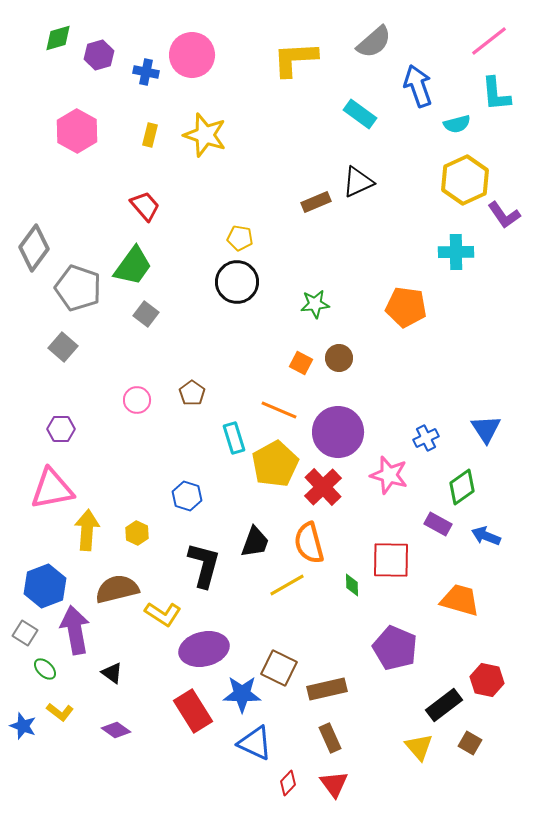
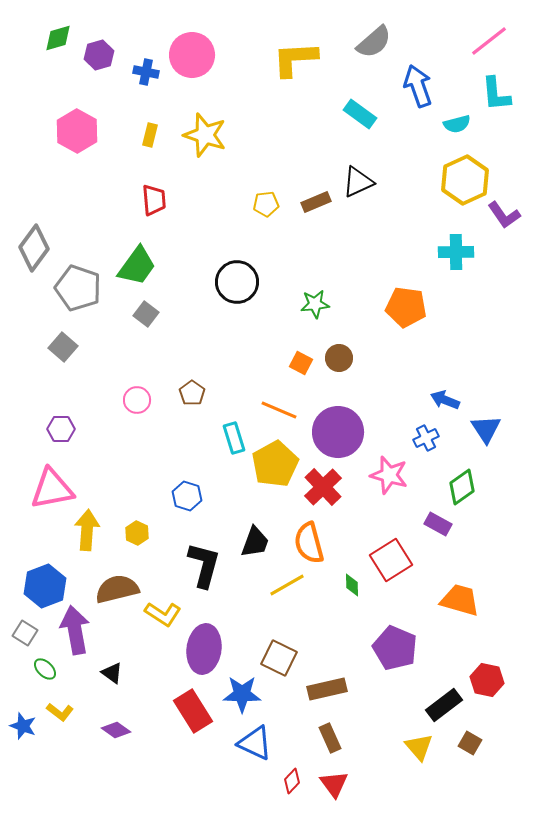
red trapezoid at (145, 206): moved 9 px right, 6 px up; rotated 36 degrees clockwise
yellow pentagon at (240, 238): moved 26 px right, 34 px up; rotated 15 degrees counterclockwise
green trapezoid at (133, 266): moved 4 px right
blue arrow at (486, 536): moved 41 px left, 136 px up
red square at (391, 560): rotated 33 degrees counterclockwise
purple ellipse at (204, 649): rotated 69 degrees counterclockwise
brown square at (279, 668): moved 10 px up
red diamond at (288, 783): moved 4 px right, 2 px up
